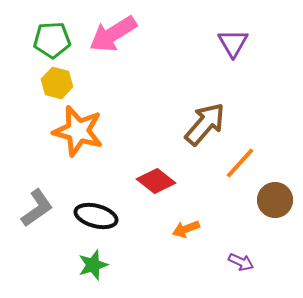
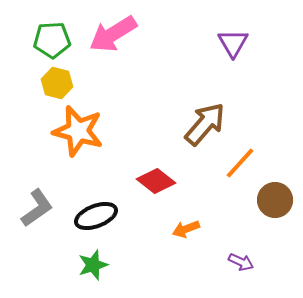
black ellipse: rotated 36 degrees counterclockwise
